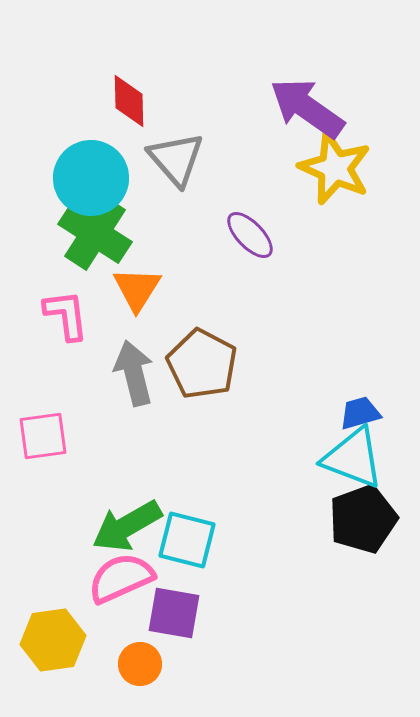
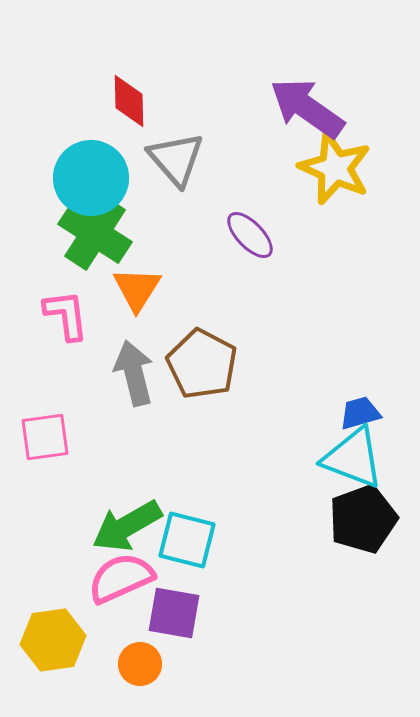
pink square: moved 2 px right, 1 px down
